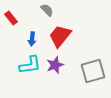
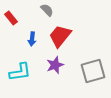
cyan L-shape: moved 10 px left, 7 px down
